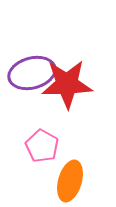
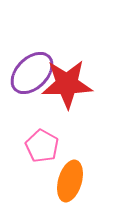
purple ellipse: rotated 30 degrees counterclockwise
